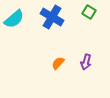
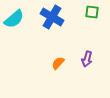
green square: moved 3 px right; rotated 24 degrees counterclockwise
purple arrow: moved 1 px right, 3 px up
